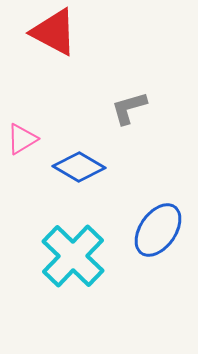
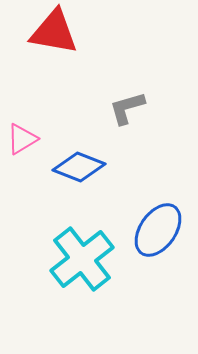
red triangle: rotated 18 degrees counterclockwise
gray L-shape: moved 2 px left
blue diamond: rotated 9 degrees counterclockwise
cyan cross: moved 9 px right, 3 px down; rotated 8 degrees clockwise
